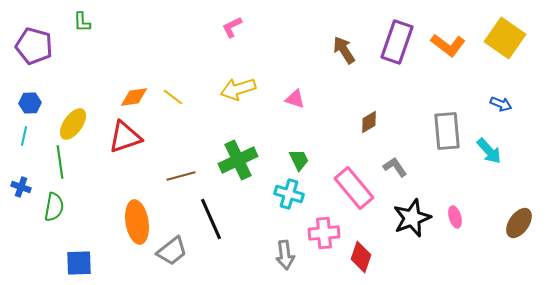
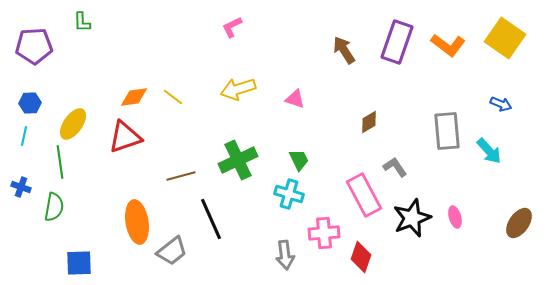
purple pentagon: rotated 18 degrees counterclockwise
pink rectangle: moved 10 px right, 7 px down; rotated 12 degrees clockwise
